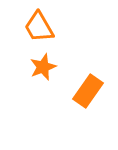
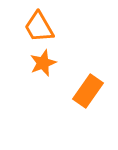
orange star: moved 4 px up
